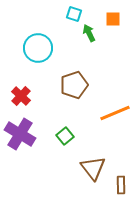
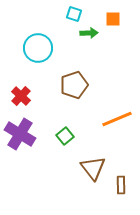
green arrow: rotated 114 degrees clockwise
orange line: moved 2 px right, 6 px down
